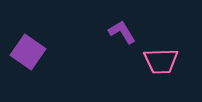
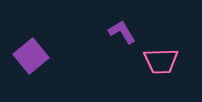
purple square: moved 3 px right, 4 px down; rotated 16 degrees clockwise
